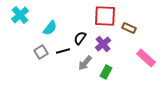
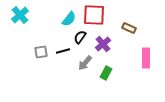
red square: moved 11 px left, 1 px up
cyan semicircle: moved 19 px right, 9 px up
black semicircle: moved 1 px up
gray square: rotated 24 degrees clockwise
pink rectangle: rotated 48 degrees clockwise
green rectangle: moved 1 px down
